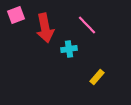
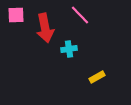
pink square: rotated 18 degrees clockwise
pink line: moved 7 px left, 10 px up
yellow rectangle: rotated 21 degrees clockwise
